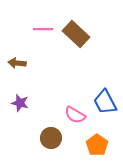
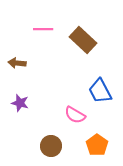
brown rectangle: moved 7 px right, 6 px down
blue trapezoid: moved 5 px left, 11 px up
brown circle: moved 8 px down
